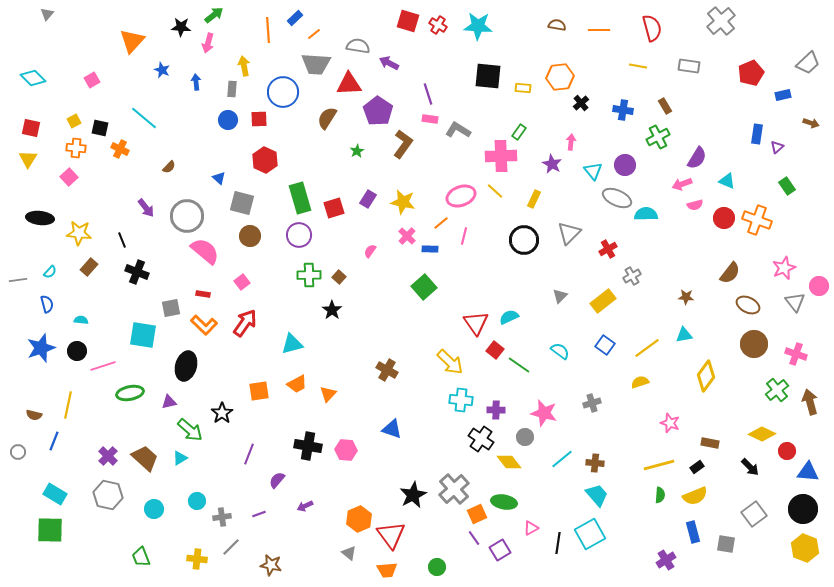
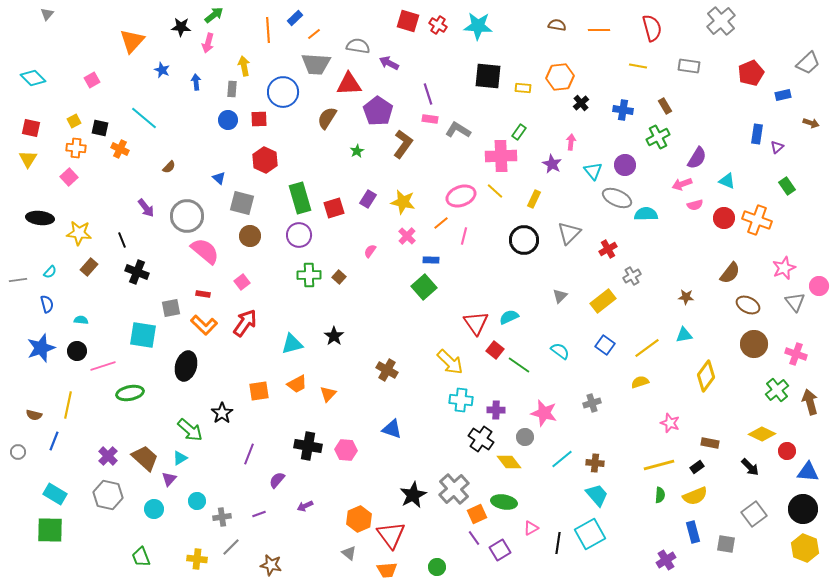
blue rectangle at (430, 249): moved 1 px right, 11 px down
black star at (332, 310): moved 2 px right, 26 px down
purple triangle at (169, 402): moved 77 px down; rotated 35 degrees counterclockwise
